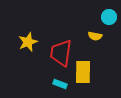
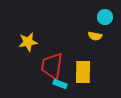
cyan circle: moved 4 px left
yellow star: rotated 12 degrees clockwise
red trapezoid: moved 9 px left, 13 px down
